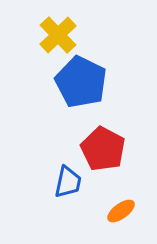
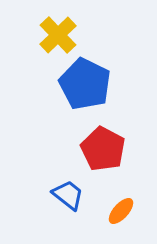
blue pentagon: moved 4 px right, 2 px down
blue trapezoid: moved 13 px down; rotated 64 degrees counterclockwise
orange ellipse: rotated 12 degrees counterclockwise
